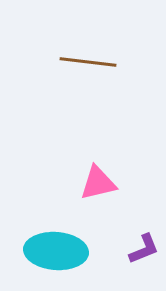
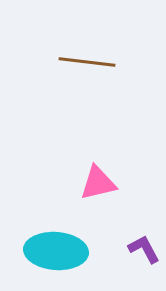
brown line: moved 1 px left
purple L-shape: rotated 96 degrees counterclockwise
